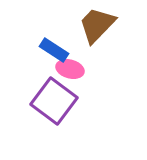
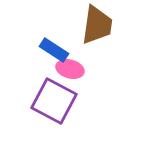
brown trapezoid: rotated 144 degrees clockwise
purple square: rotated 9 degrees counterclockwise
